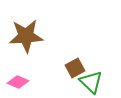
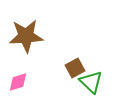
pink diamond: rotated 40 degrees counterclockwise
